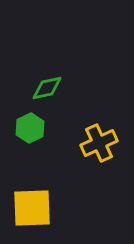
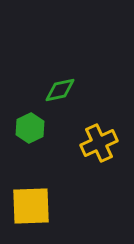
green diamond: moved 13 px right, 2 px down
yellow square: moved 1 px left, 2 px up
